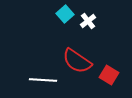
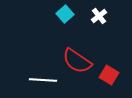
white cross: moved 11 px right, 5 px up
